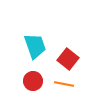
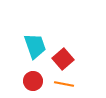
red square: moved 5 px left; rotated 10 degrees clockwise
